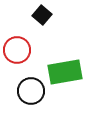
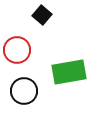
green rectangle: moved 4 px right
black circle: moved 7 px left
